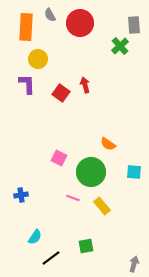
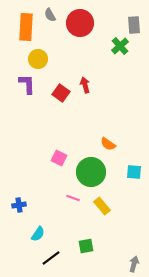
blue cross: moved 2 px left, 10 px down
cyan semicircle: moved 3 px right, 3 px up
